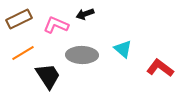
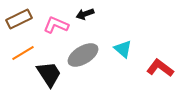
gray ellipse: moved 1 px right; rotated 32 degrees counterclockwise
black trapezoid: moved 1 px right, 2 px up
